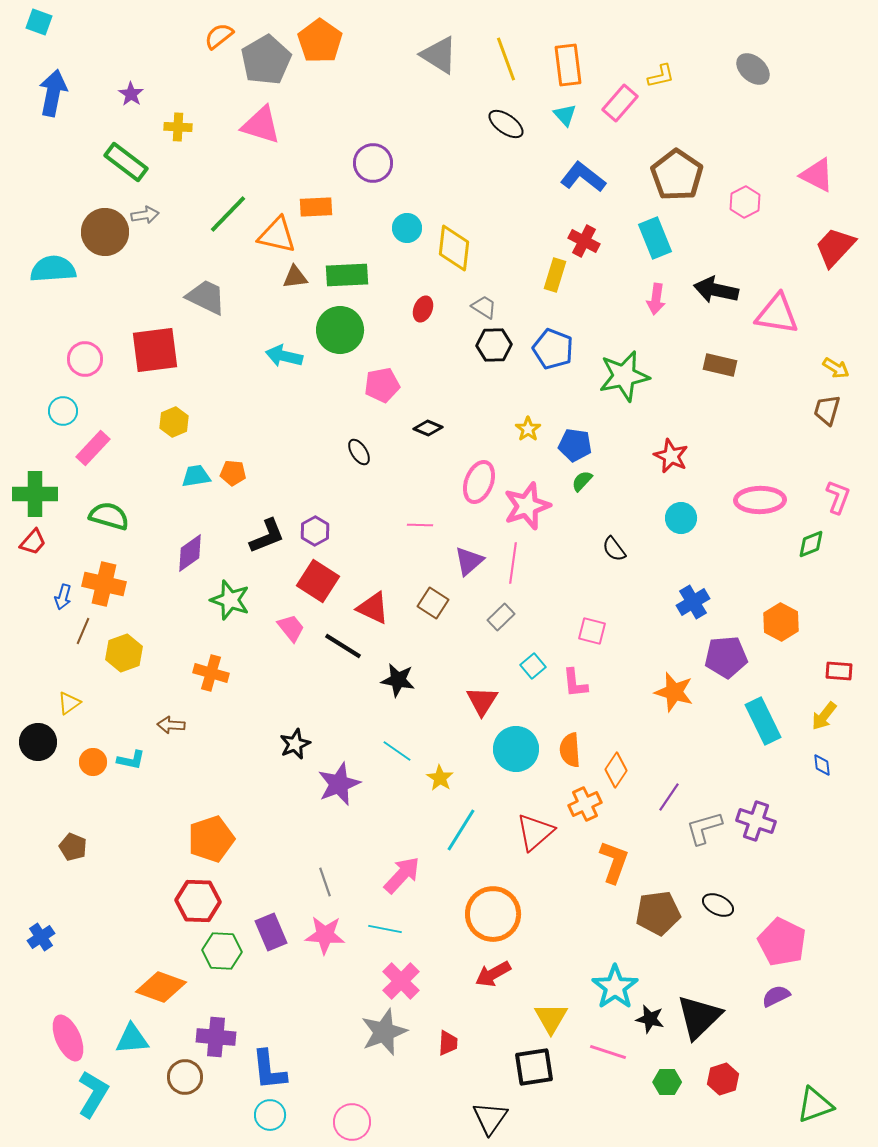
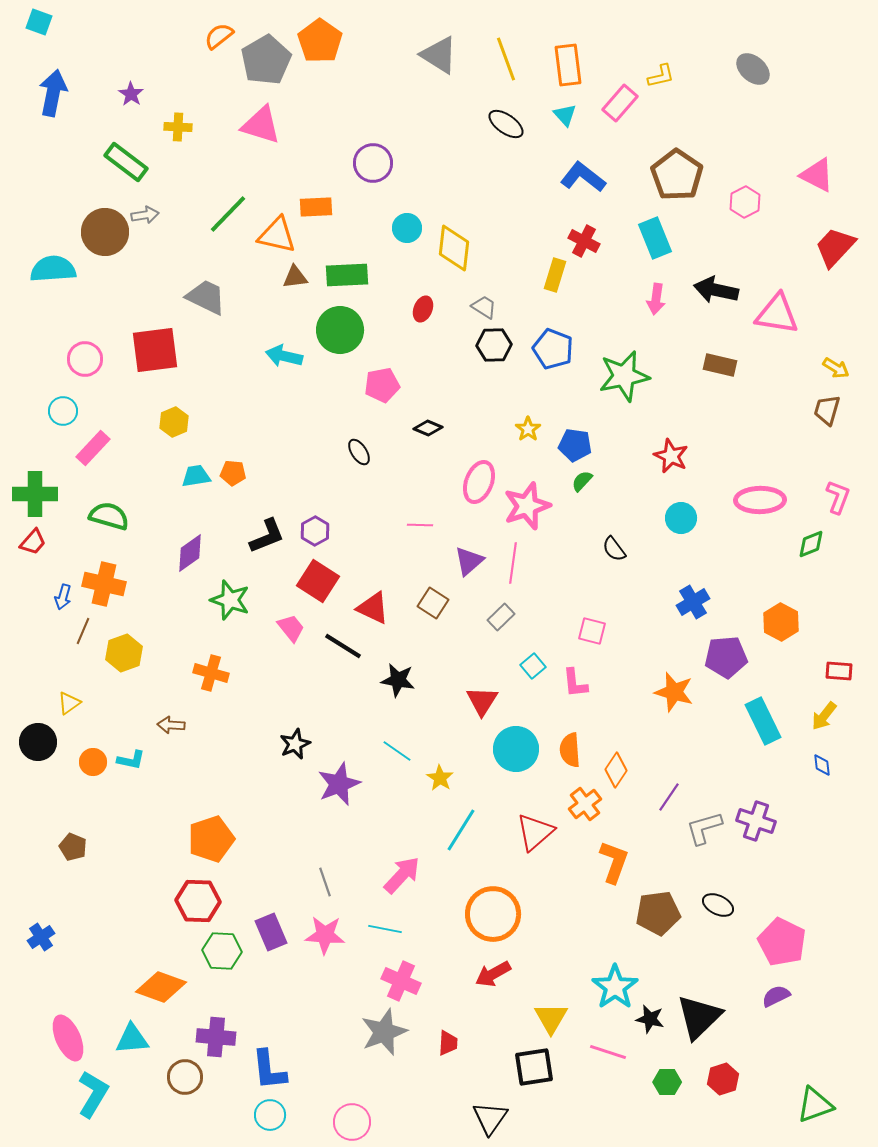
orange cross at (585, 804): rotated 12 degrees counterclockwise
pink cross at (401, 981): rotated 21 degrees counterclockwise
